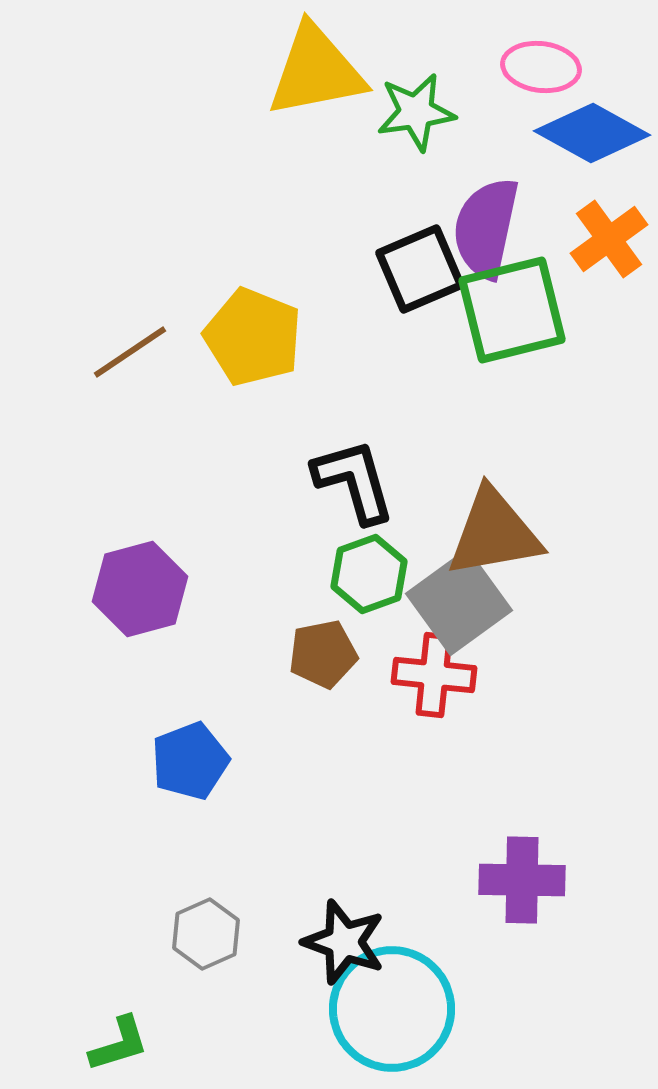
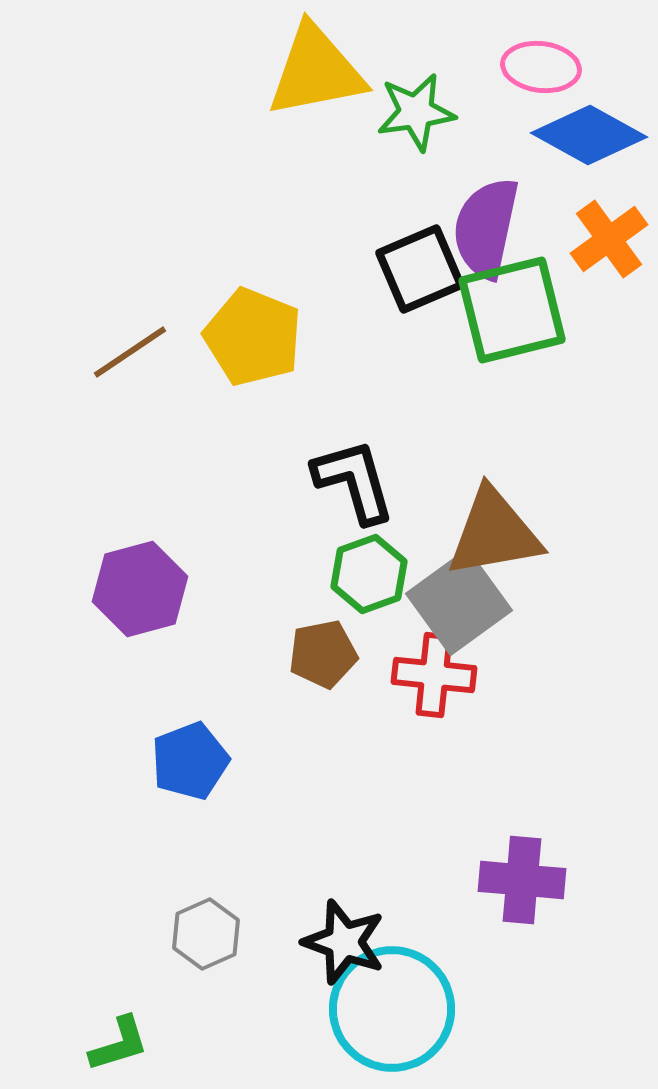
blue diamond: moved 3 px left, 2 px down
purple cross: rotated 4 degrees clockwise
